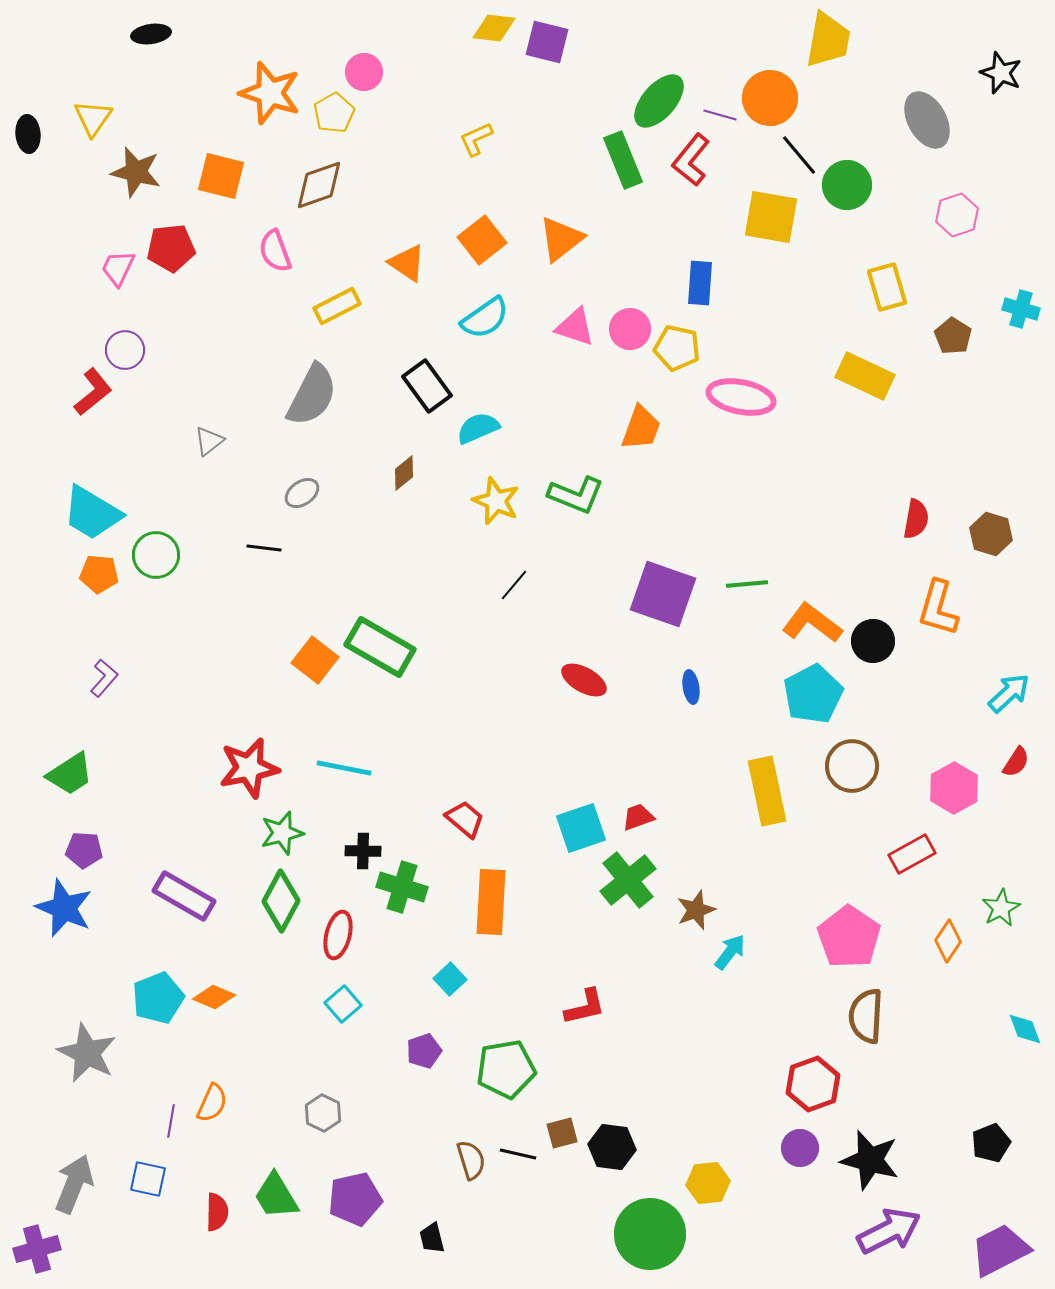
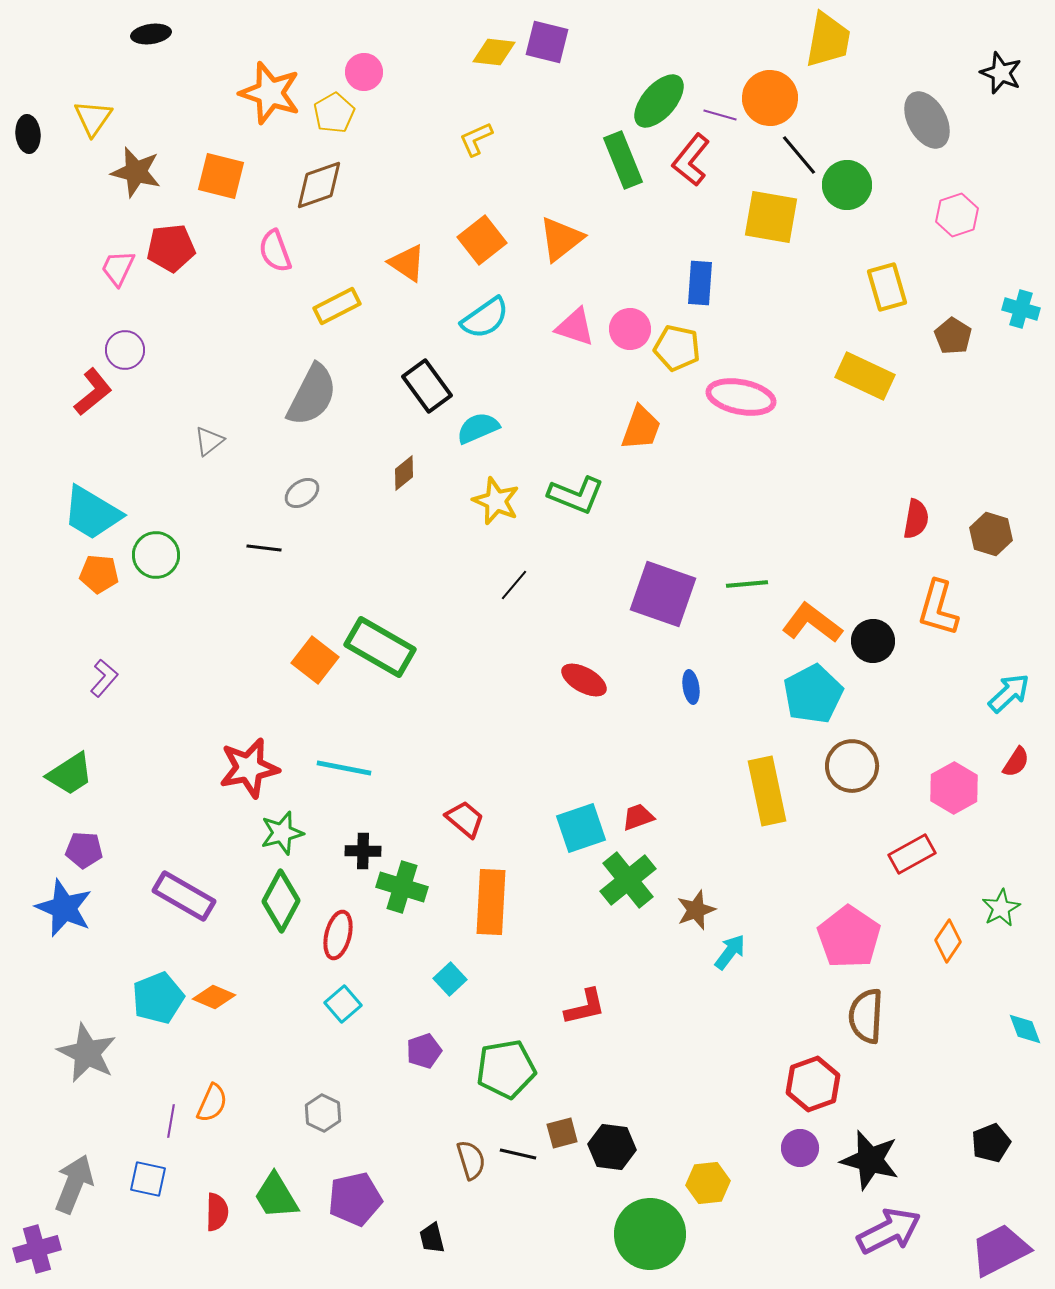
yellow diamond at (494, 28): moved 24 px down
